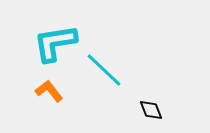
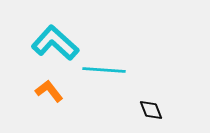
cyan L-shape: rotated 51 degrees clockwise
cyan line: rotated 39 degrees counterclockwise
